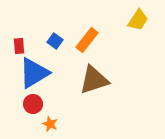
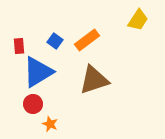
orange rectangle: rotated 15 degrees clockwise
blue triangle: moved 4 px right, 1 px up
